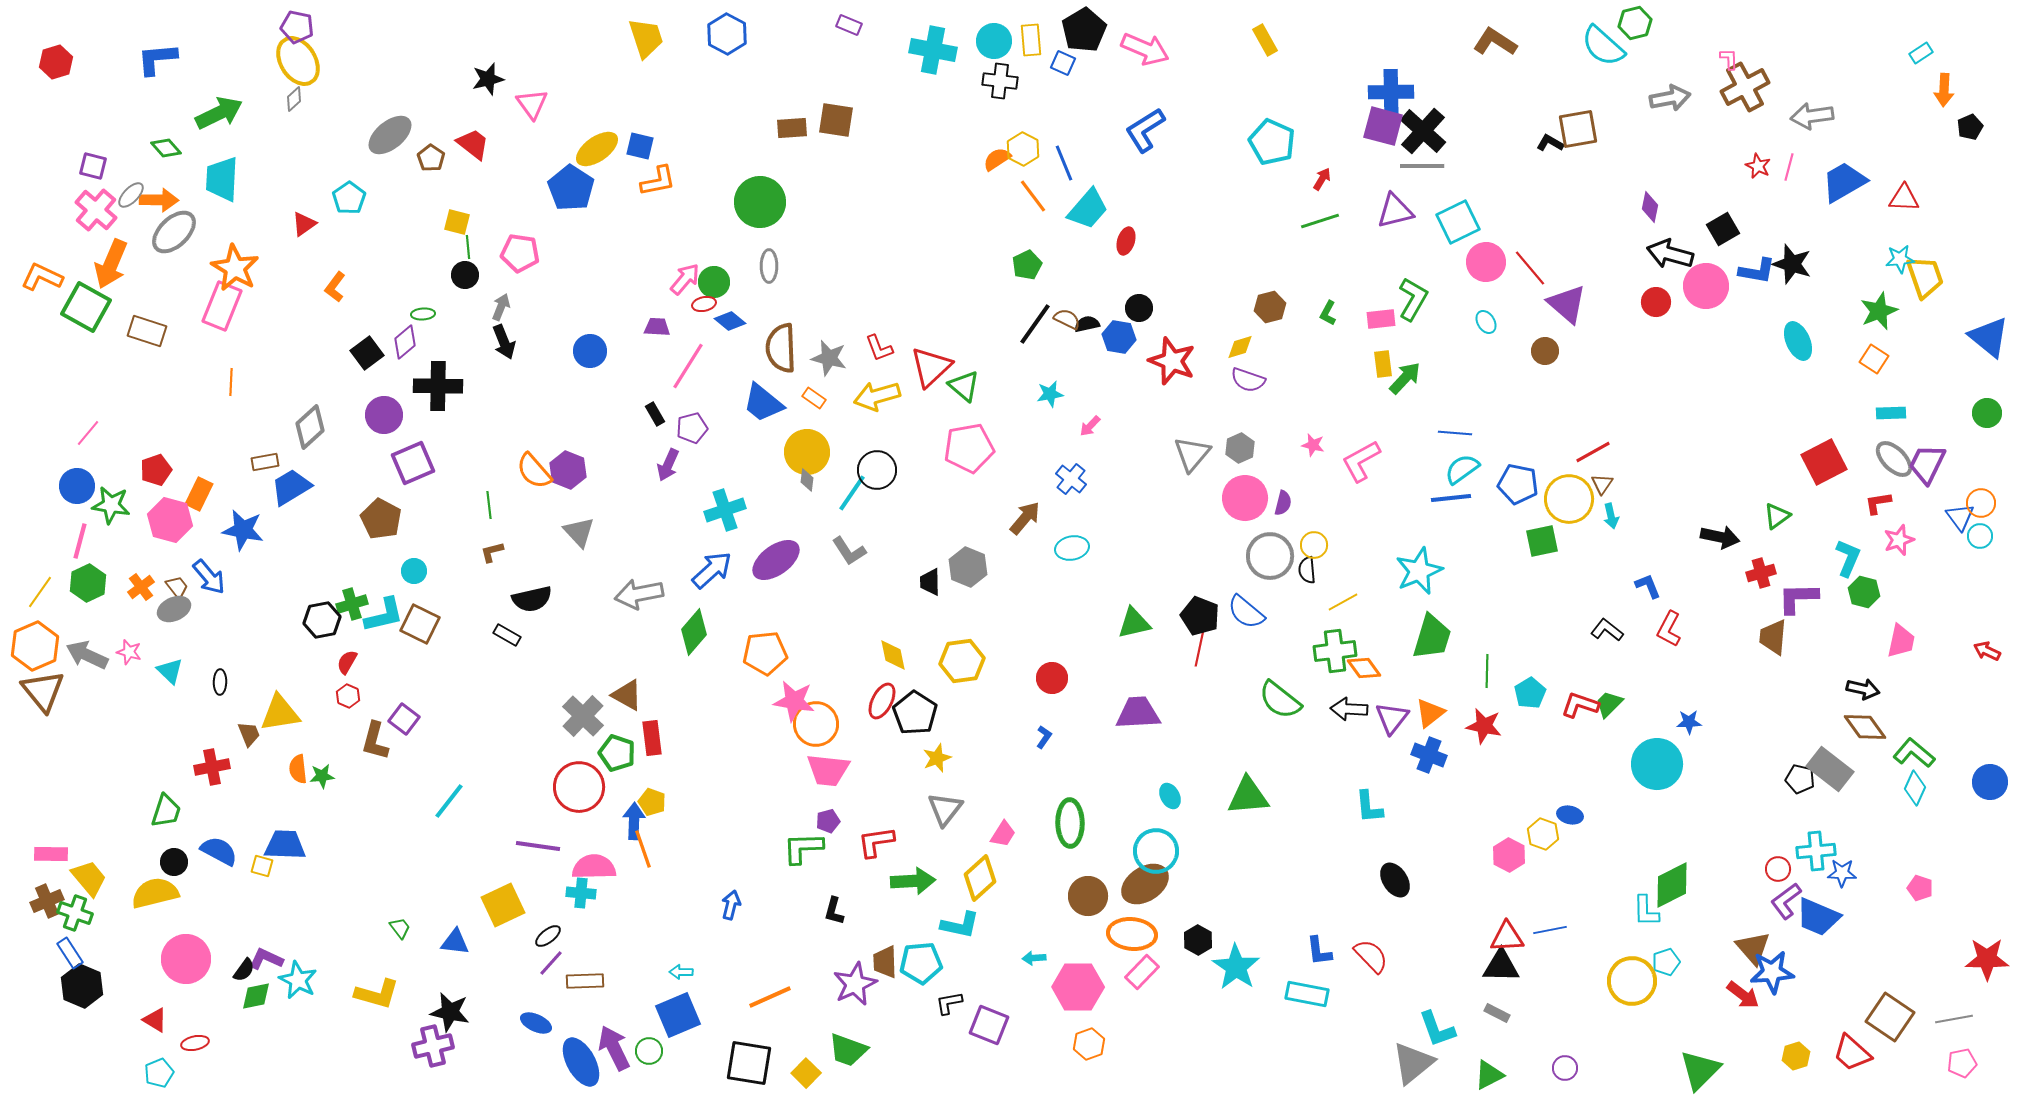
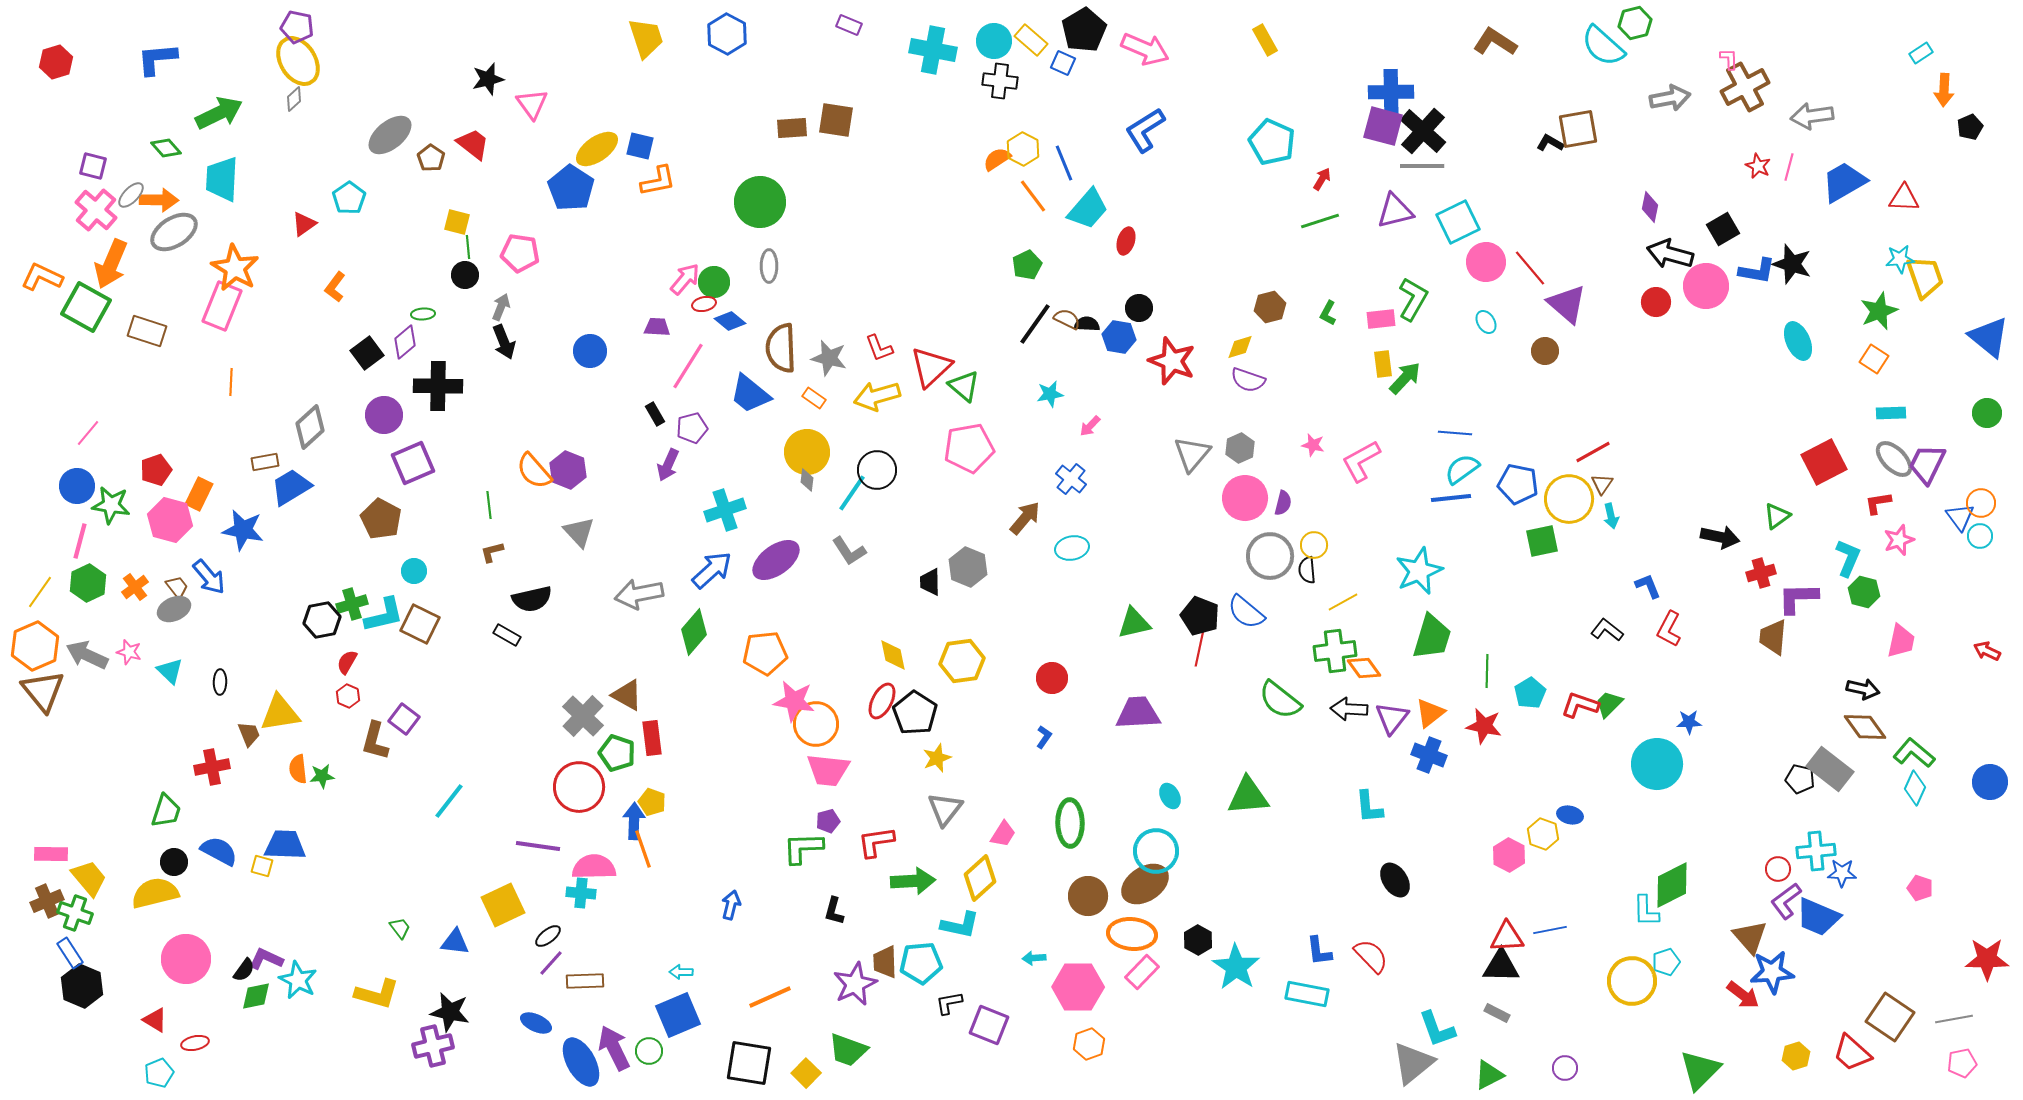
yellow rectangle at (1031, 40): rotated 44 degrees counterclockwise
gray ellipse at (174, 232): rotated 12 degrees clockwise
black semicircle at (1087, 324): rotated 15 degrees clockwise
blue trapezoid at (763, 403): moved 13 px left, 9 px up
orange cross at (141, 587): moved 6 px left
brown triangle at (1753, 948): moved 3 px left, 11 px up
